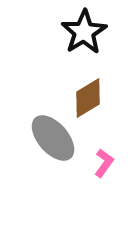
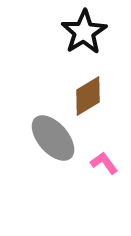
brown diamond: moved 2 px up
pink L-shape: rotated 72 degrees counterclockwise
